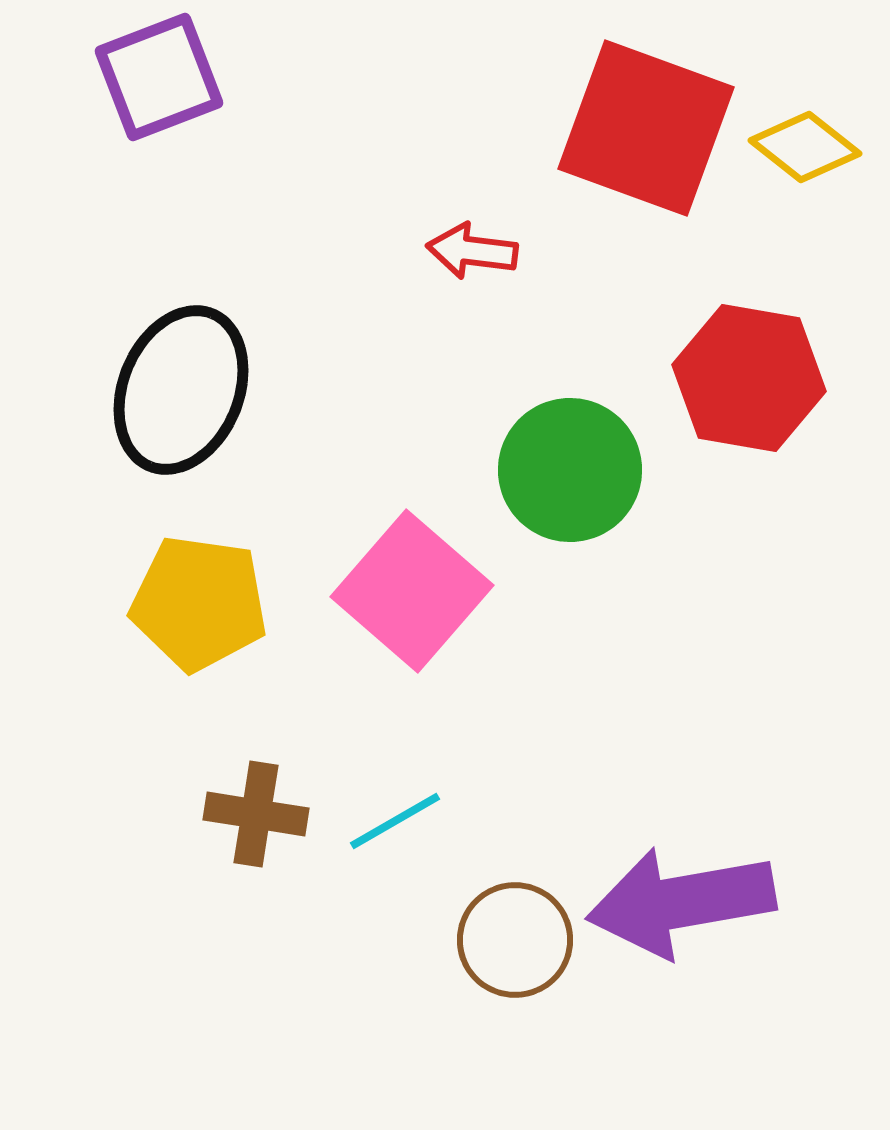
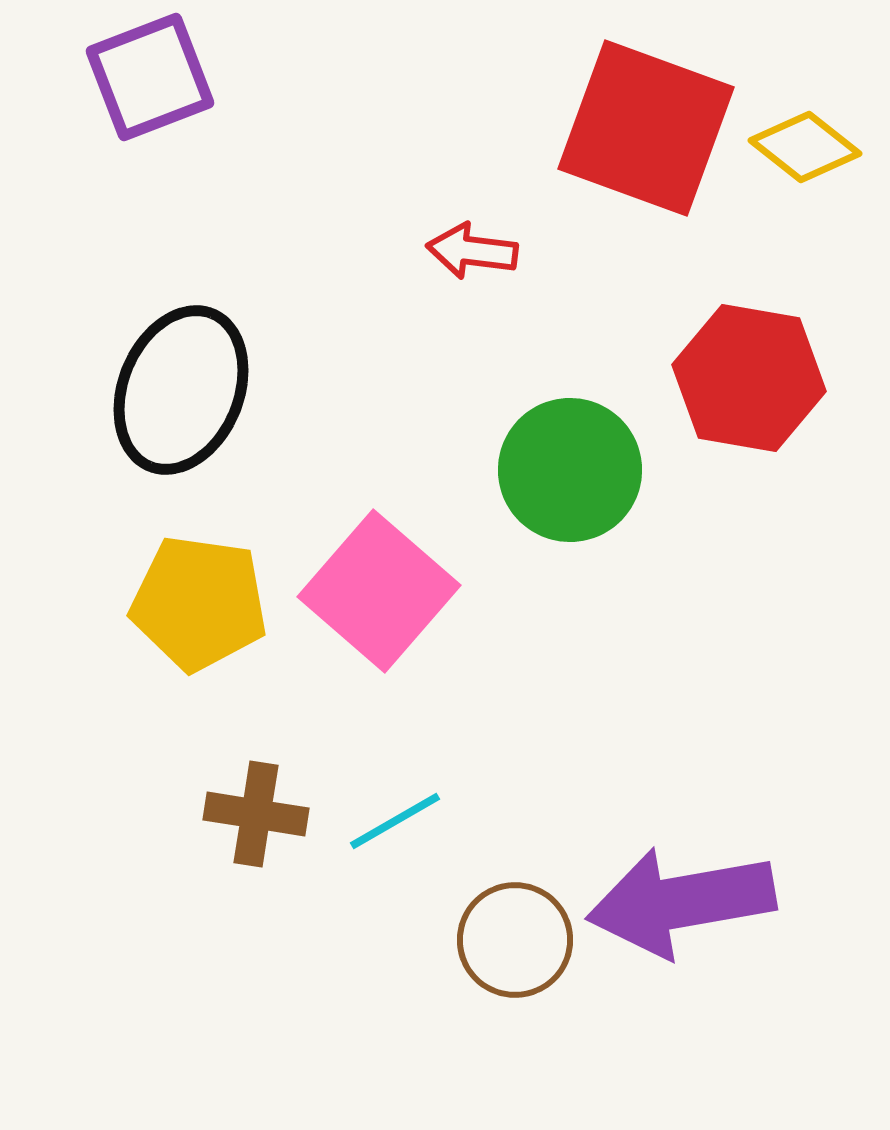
purple square: moved 9 px left
pink square: moved 33 px left
